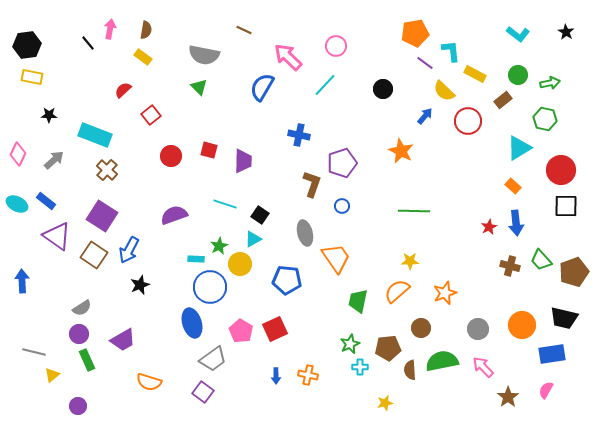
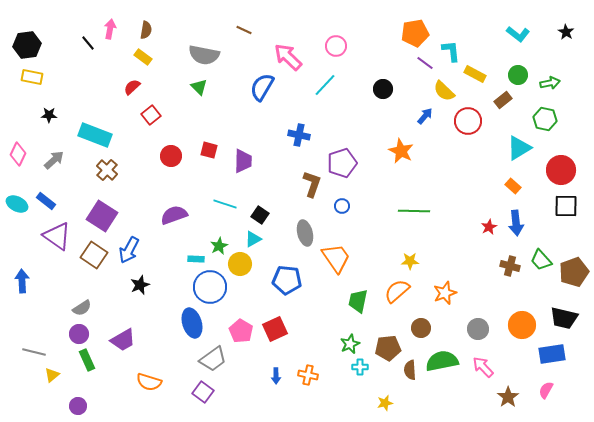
red semicircle at (123, 90): moved 9 px right, 3 px up
